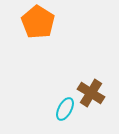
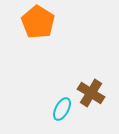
cyan ellipse: moved 3 px left
